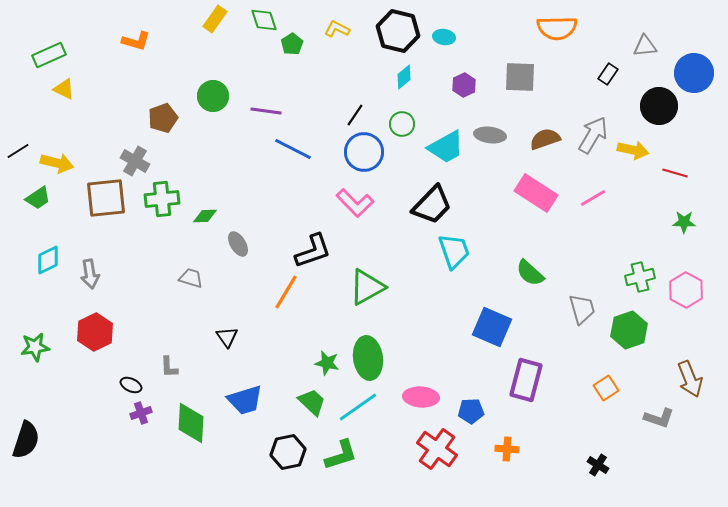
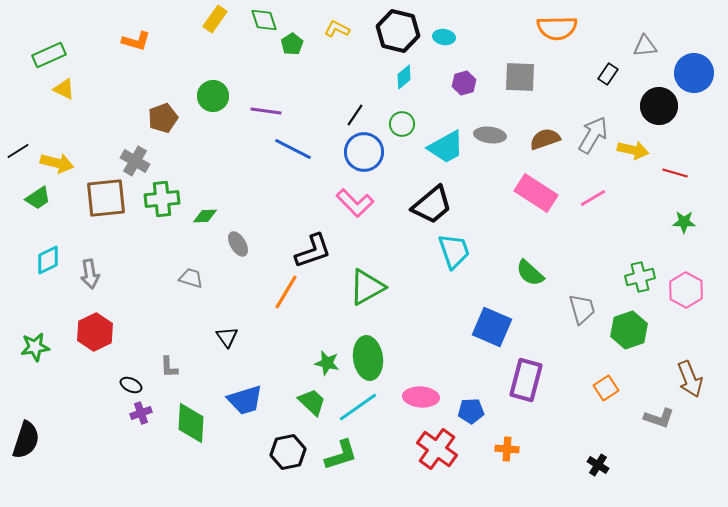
purple hexagon at (464, 85): moved 2 px up; rotated 10 degrees clockwise
black trapezoid at (432, 205): rotated 6 degrees clockwise
